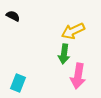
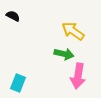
yellow arrow: rotated 60 degrees clockwise
green arrow: rotated 84 degrees counterclockwise
